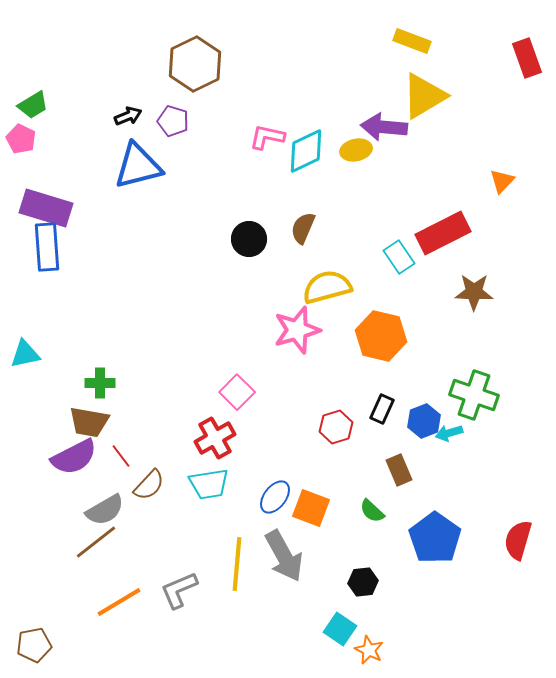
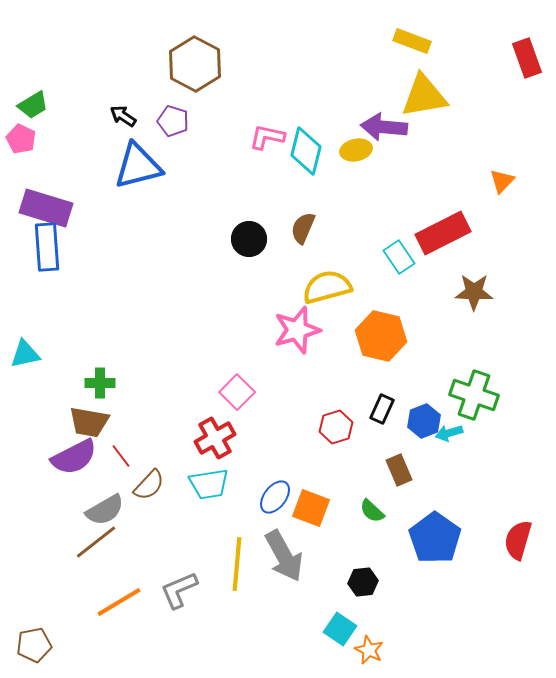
brown hexagon at (195, 64): rotated 6 degrees counterclockwise
yellow triangle at (424, 96): rotated 21 degrees clockwise
black arrow at (128, 116): moved 5 px left; rotated 124 degrees counterclockwise
cyan diamond at (306, 151): rotated 51 degrees counterclockwise
